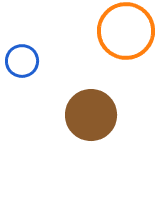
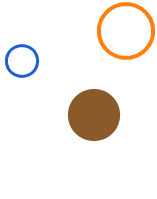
brown circle: moved 3 px right
